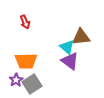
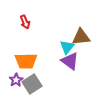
cyan triangle: rotated 28 degrees clockwise
